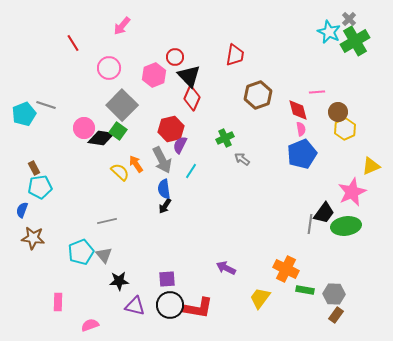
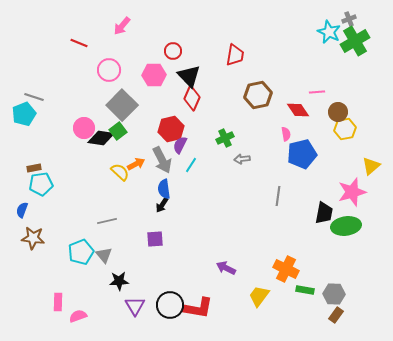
gray cross at (349, 19): rotated 24 degrees clockwise
red line at (73, 43): moved 6 px right; rotated 36 degrees counterclockwise
red circle at (175, 57): moved 2 px left, 6 px up
pink circle at (109, 68): moved 2 px down
pink hexagon at (154, 75): rotated 20 degrees clockwise
brown hexagon at (258, 95): rotated 8 degrees clockwise
gray line at (46, 105): moved 12 px left, 8 px up
red diamond at (298, 110): rotated 20 degrees counterclockwise
pink semicircle at (301, 129): moved 15 px left, 5 px down
yellow hexagon at (345, 129): rotated 15 degrees clockwise
green square at (118, 131): rotated 18 degrees clockwise
blue pentagon at (302, 154): rotated 8 degrees clockwise
gray arrow at (242, 159): rotated 42 degrees counterclockwise
orange arrow at (136, 164): rotated 96 degrees clockwise
yellow triangle at (371, 166): rotated 18 degrees counterclockwise
brown rectangle at (34, 168): rotated 72 degrees counterclockwise
cyan line at (191, 171): moved 6 px up
cyan pentagon at (40, 187): moved 1 px right, 3 px up
pink star at (352, 192): rotated 8 degrees clockwise
black arrow at (165, 206): moved 3 px left, 1 px up
black trapezoid at (324, 213): rotated 25 degrees counterclockwise
gray line at (310, 224): moved 32 px left, 28 px up
purple square at (167, 279): moved 12 px left, 40 px up
yellow trapezoid at (260, 298): moved 1 px left, 2 px up
purple triangle at (135, 306): rotated 45 degrees clockwise
pink semicircle at (90, 325): moved 12 px left, 9 px up
